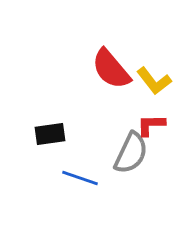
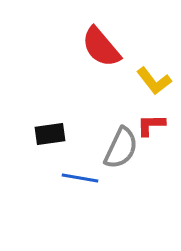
red semicircle: moved 10 px left, 22 px up
gray semicircle: moved 10 px left, 5 px up
blue line: rotated 9 degrees counterclockwise
